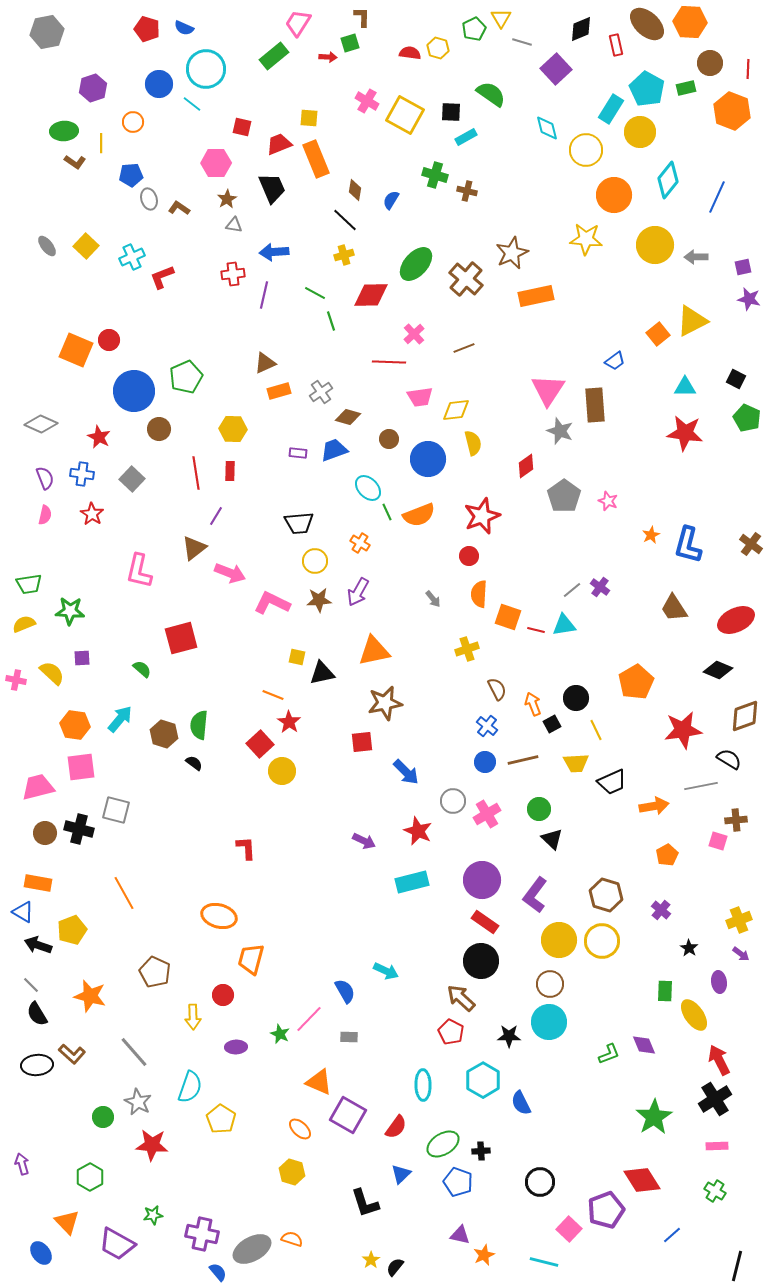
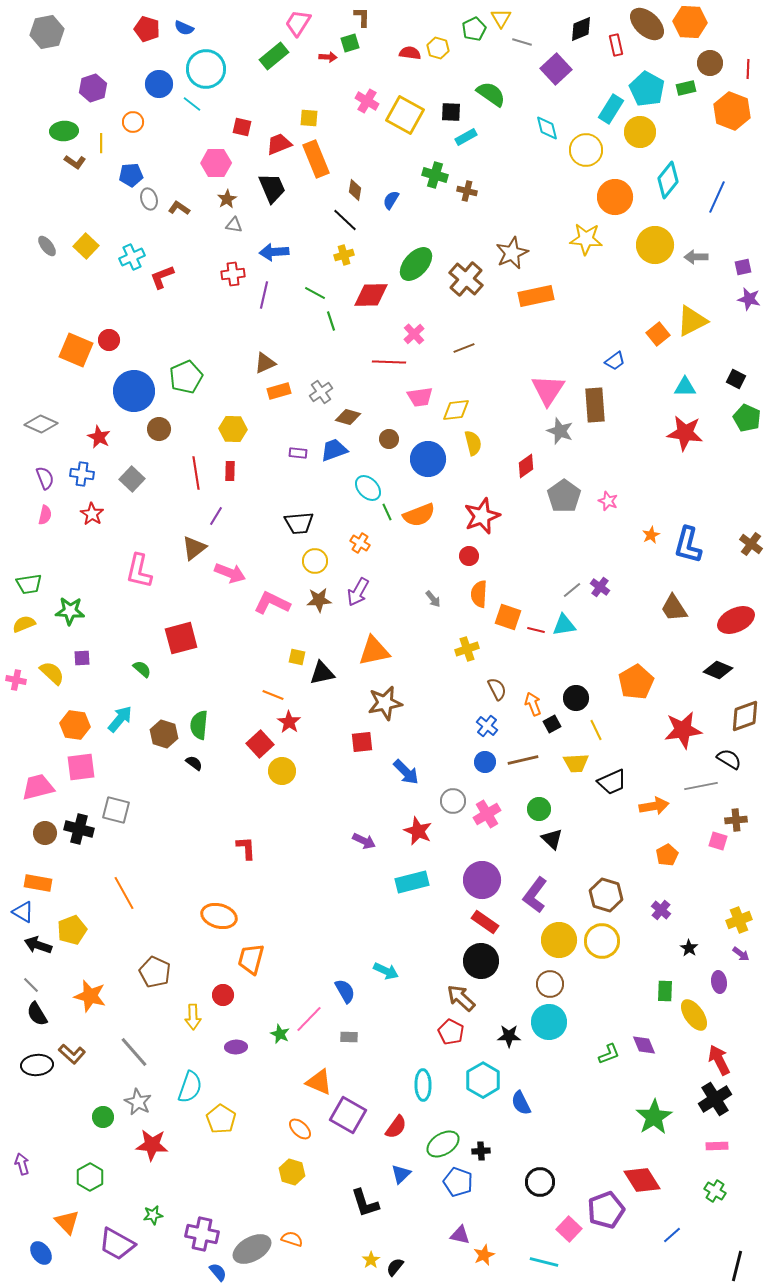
orange circle at (614, 195): moved 1 px right, 2 px down
